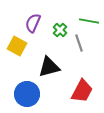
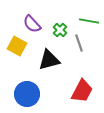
purple semicircle: moved 1 px left, 1 px down; rotated 66 degrees counterclockwise
black triangle: moved 7 px up
